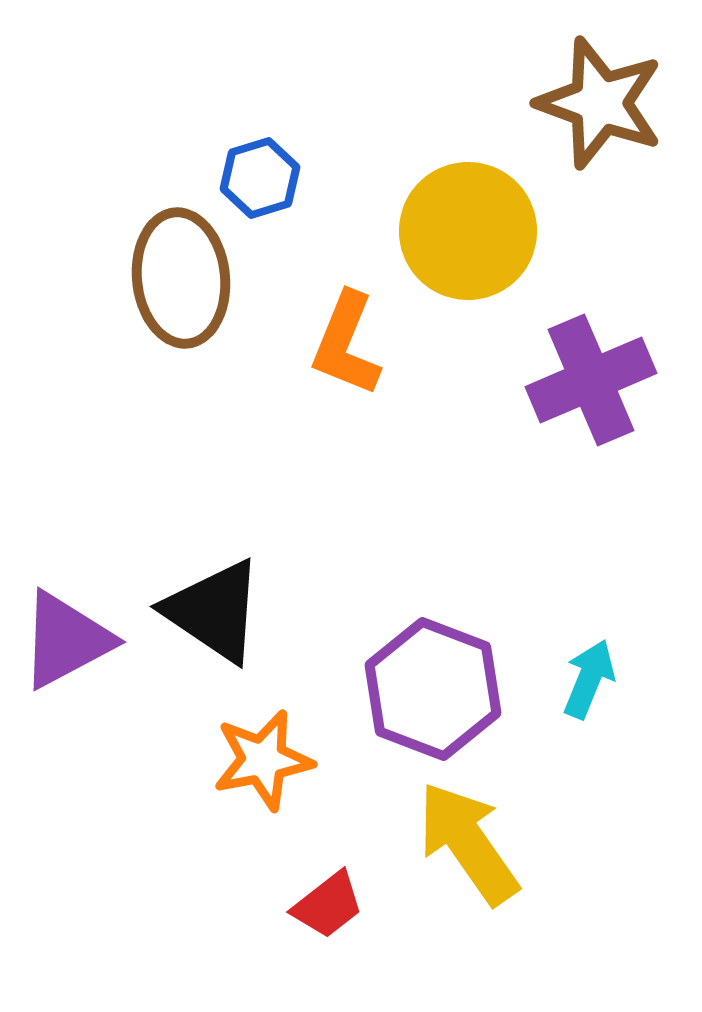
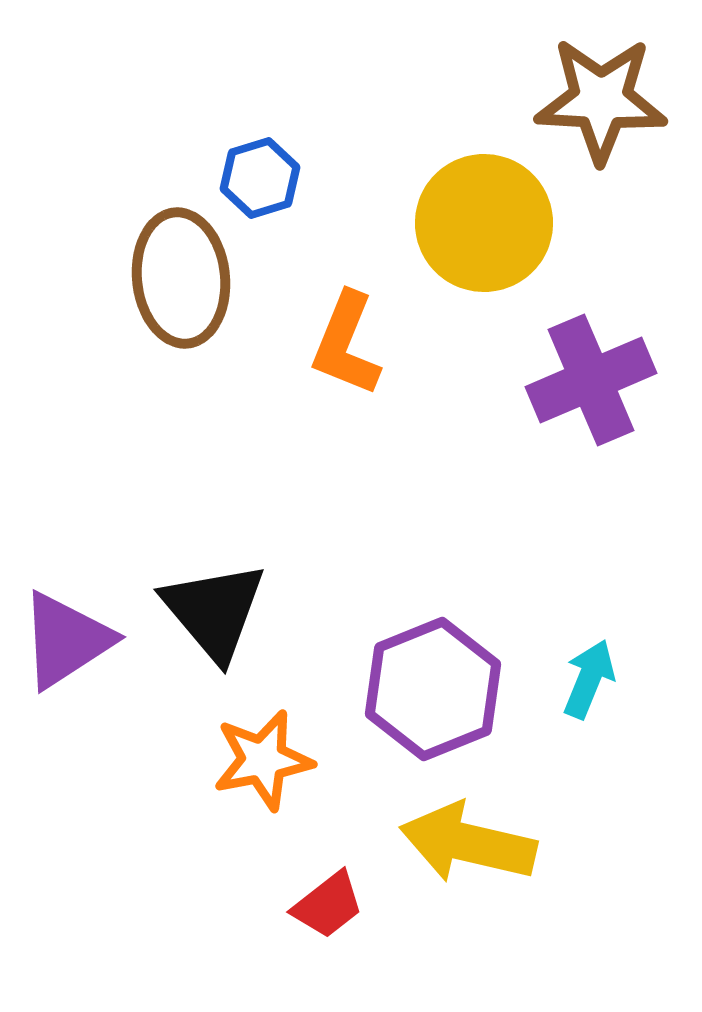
brown star: moved 1 px right, 3 px up; rotated 17 degrees counterclockwise
yellow circle: moved 16 px right, 8 px up
black triangle: rotated 16 degrees clockwise
purple triangle: rotated 5 degrees counterclockwise
purple hexagon: rotated 17 degrees clockwise
yellow arrow: rotated 42 degrees counterclockwise
